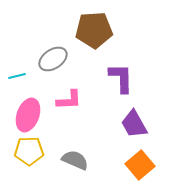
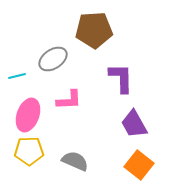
gray semicircle: moved 1 px down
orange square: moved 1 px left; rotated 12 degrees counterclockwise
